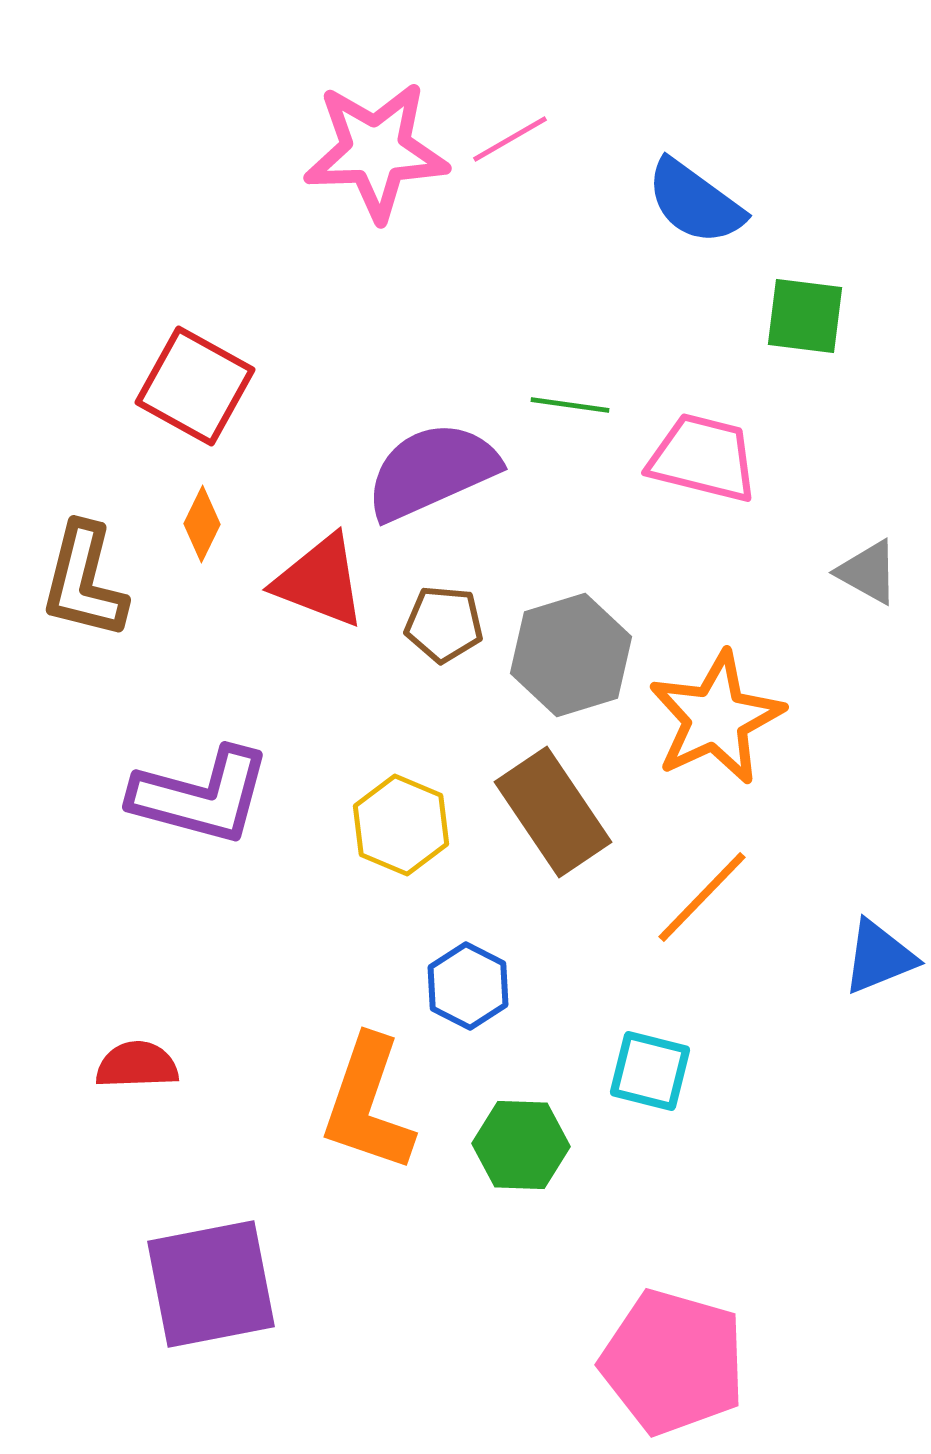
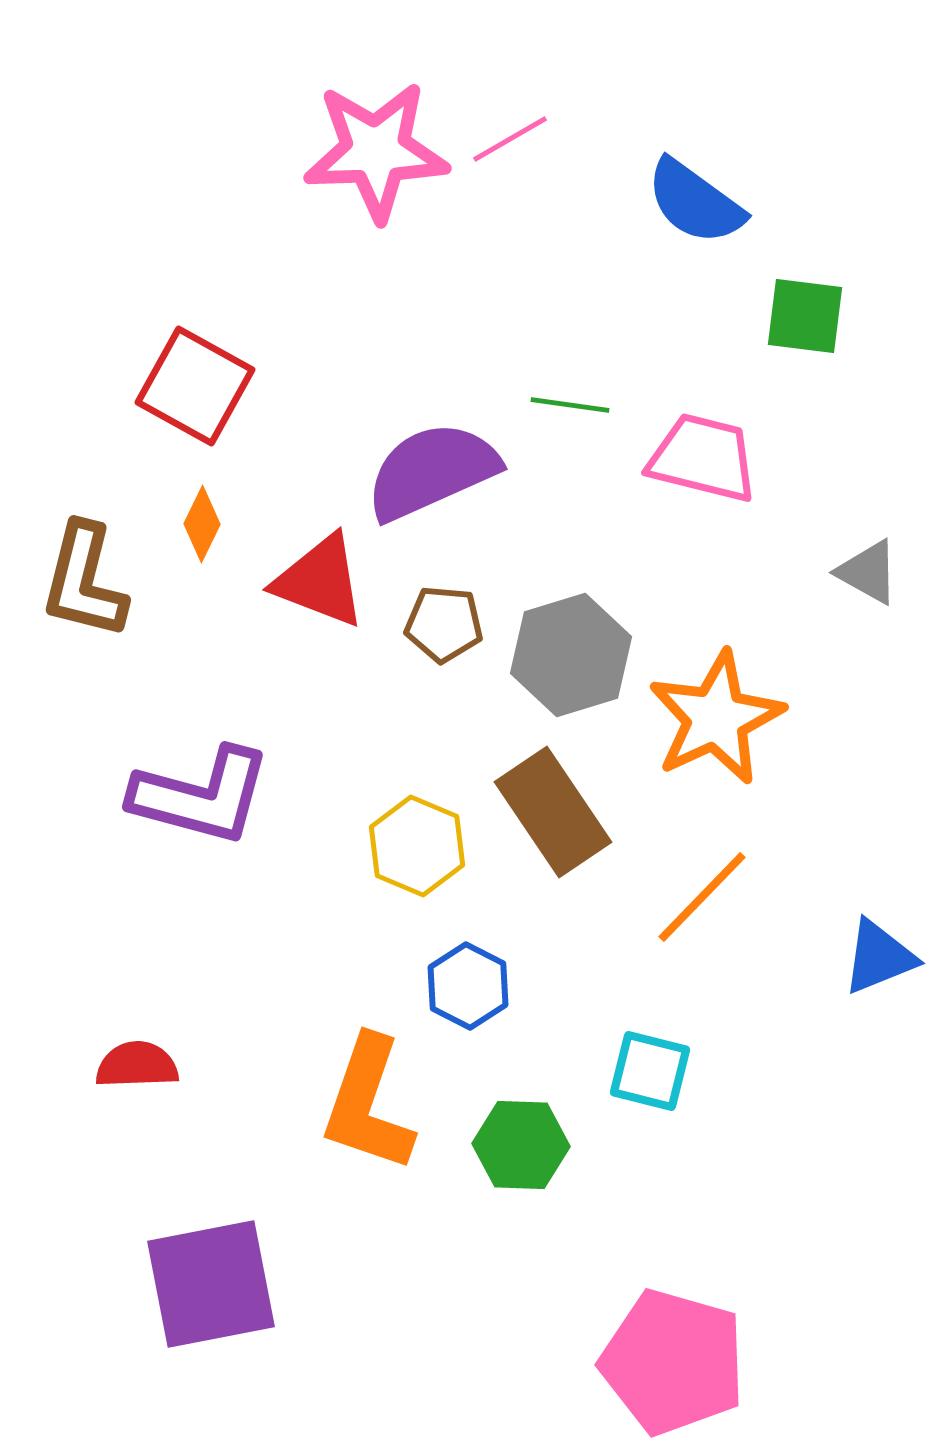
yellow hexagon: moved 16 px right, 21 px down
